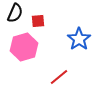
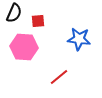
black semicircle: moved 1 px left
blue star: rotated 30 degrees counterclockwise
pink hexagon: rotated 20 degrees clockwise
